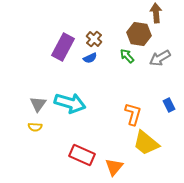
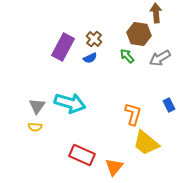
gray triangle: moved 1 px left, 2 px down
